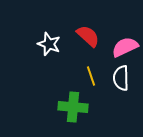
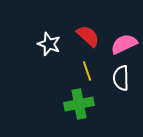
pink semicircle: moved 1 px left, 3 px up
yellow line: moved 4 px left, 5 px up
green cross: moved 6 px right, 3 px up; rotated 16 degrees counterclockwise
